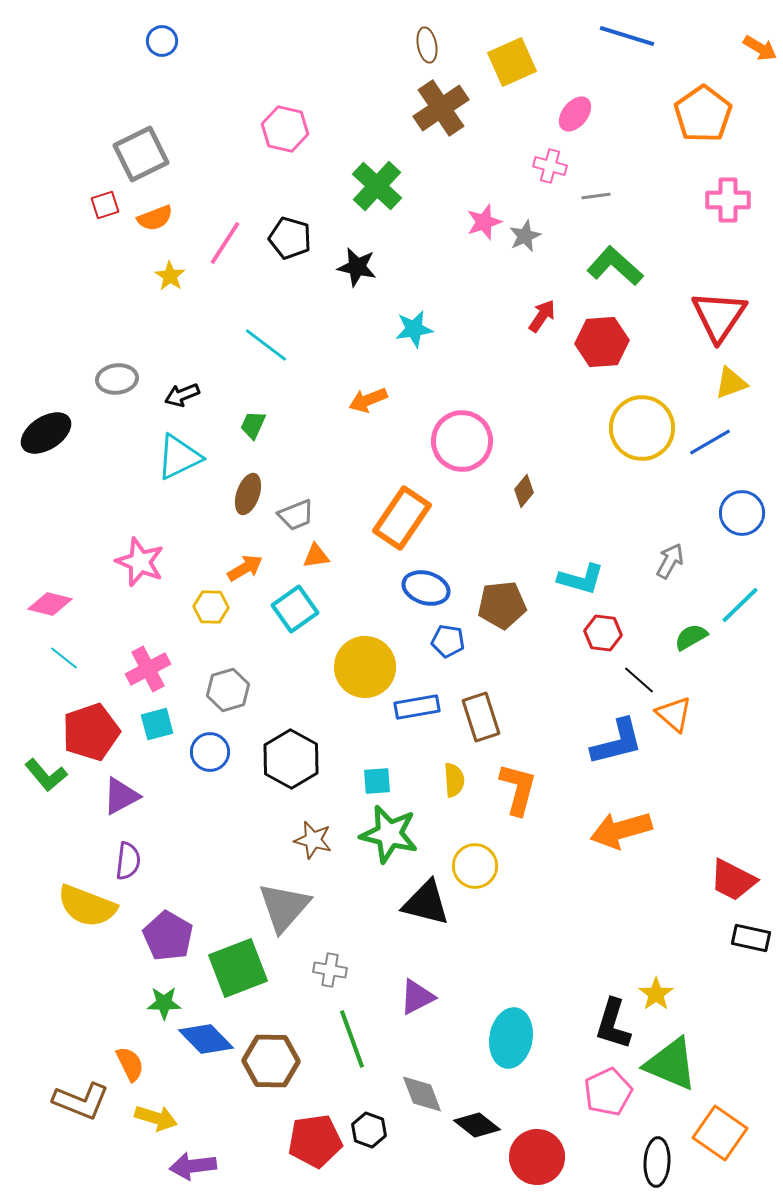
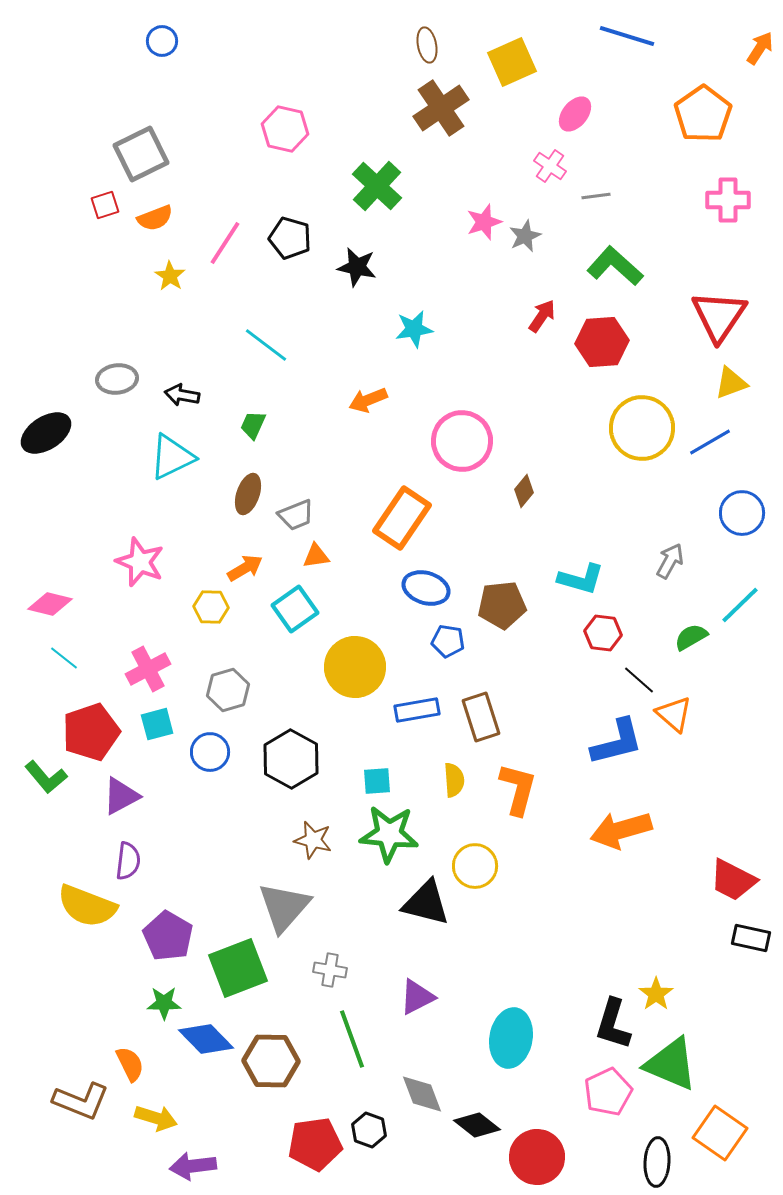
orange arrow at (760, 48): rotated 88 degrees counterclockwise
pink cross at (550, 166): rotated 20 degrees clockwise
black arrow at (182, 395): rotated 32 degrees clockwise
cyan triangle at (179, 457): moved 7 px left
yellow circle at (365, 667): moved 10 px left
blue rectangle at (417, 707): moved 3 px down
green L-shape at (46, 775): moved 2 px down
green star at (389, 834): rotated 8 degrees counterclockwise
red pentagon at (315, 1141): moved 3 px down
